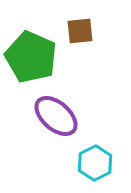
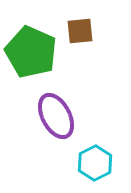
green pentagon: moved 5 px up
purple ellipse: rotated 21 degrees clockwise
